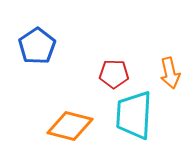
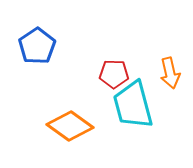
cyan trapezoid: moved 1 px left, 10 px up; rotated 18 degrees counterclockwise
orange diamond: rotated 21 degrees clockwise
